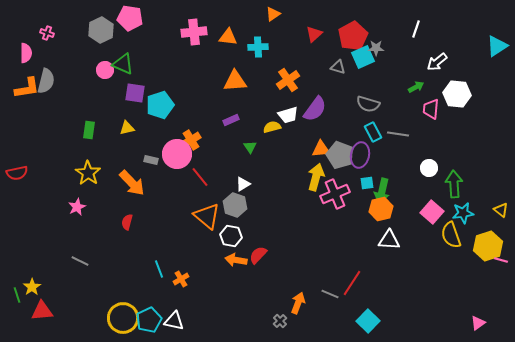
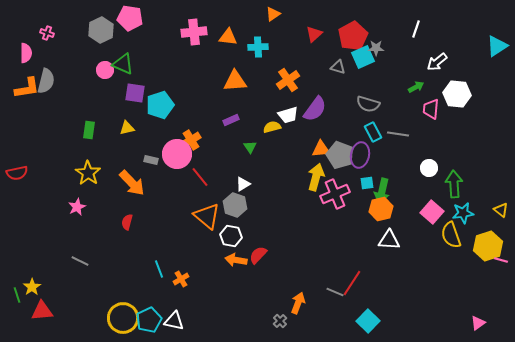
gray line at (330, 294): moved 5 px right, 2 px up
